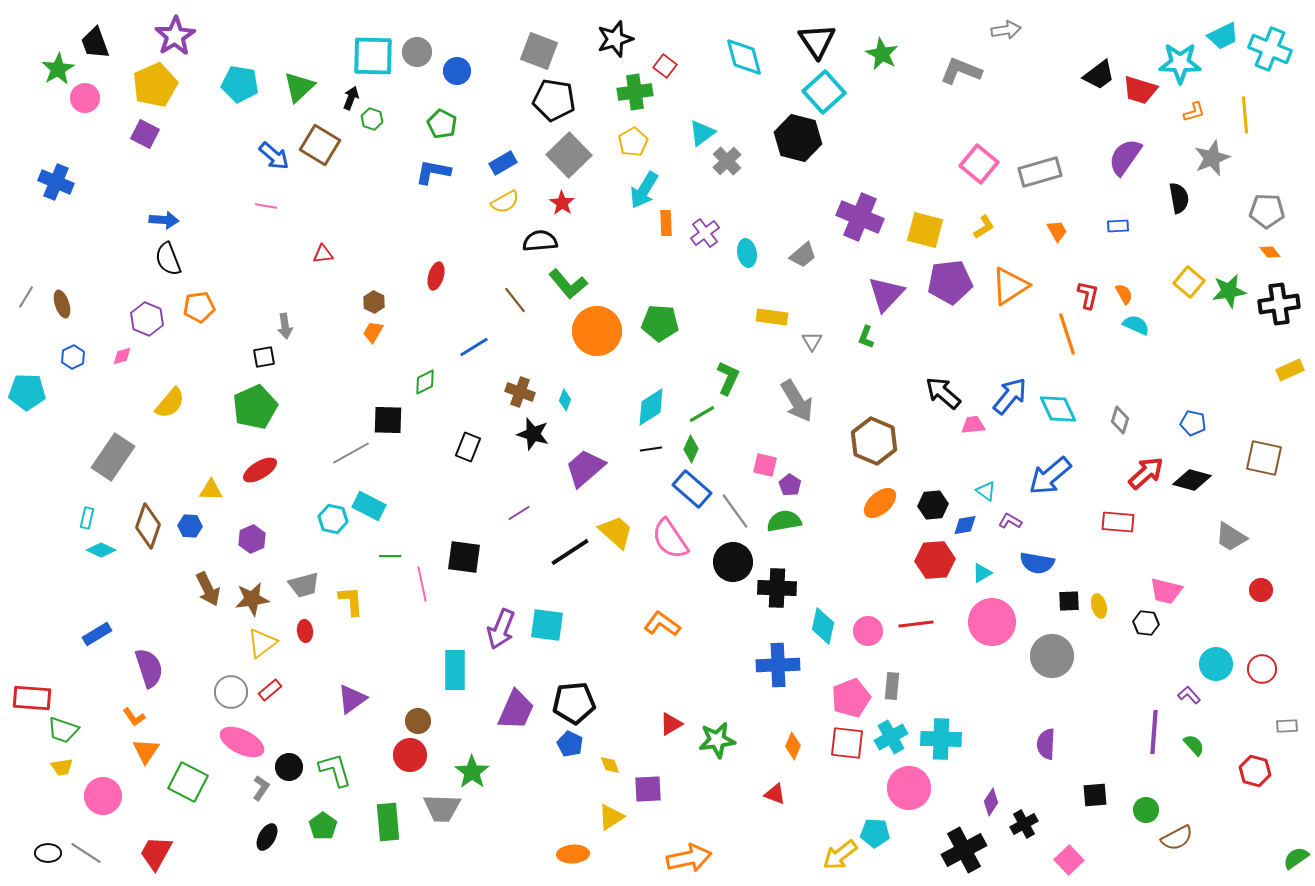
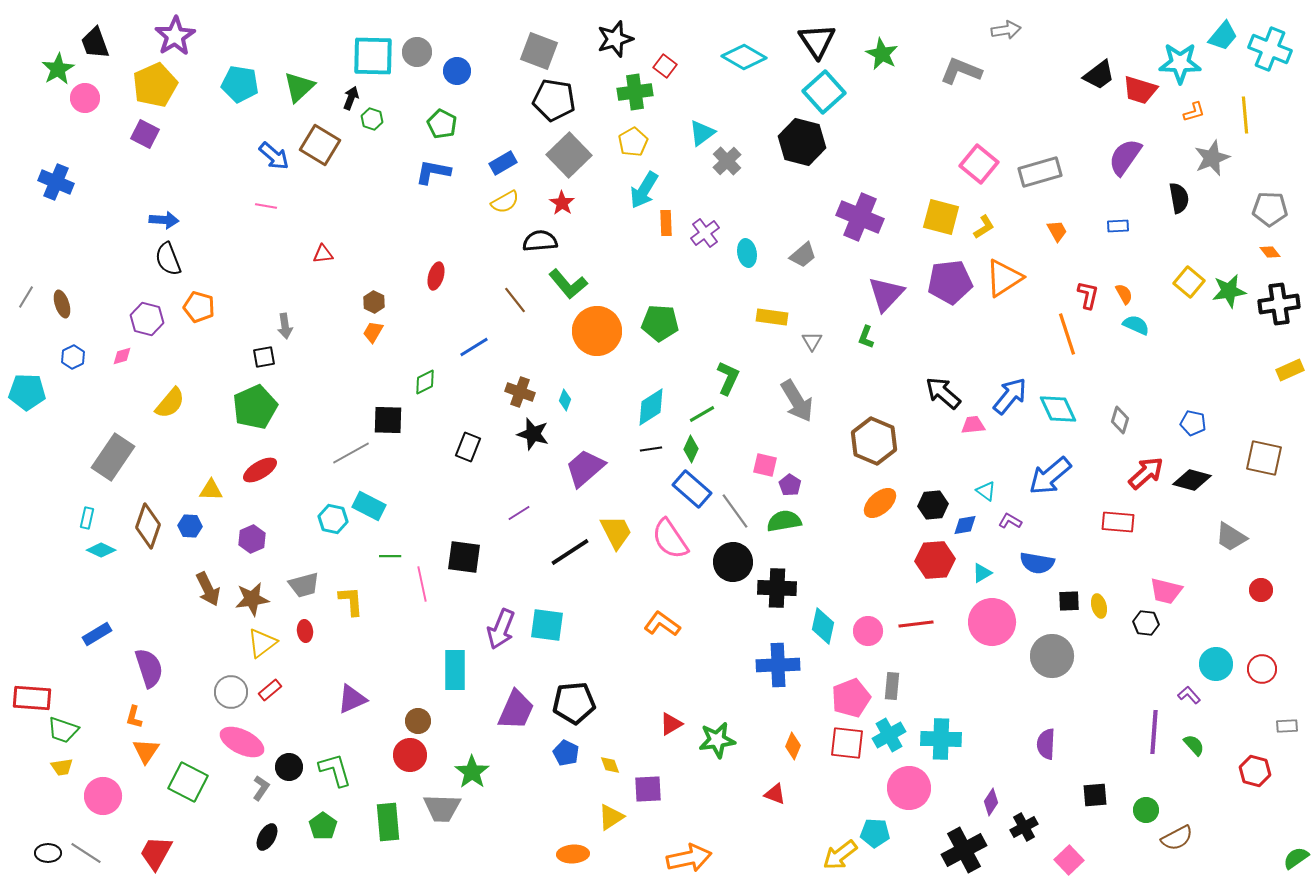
cyan trapezoid at (1223, 36): rotated 24 degrees counterclockwise
cyan diamond at (744, 57): rotated 45 degrees counterclockwise
black hexagon at (798, 138): moved 4 px right, 4 px down
gray pentagon at (1267, 211): moved 3 px right, 2 px up
yellow square at (925, 230): moved 16 px right, 13 px up
orange triangle at (1010, 286): moved 6 px left, 8 px up
orange pentagon at (199, 307): rotated 24 degrees clockwise
purple hexagon at (147, 319): rotated 8 degrees counterclockwise
yellow trapezoid at (616, 532): rotated 21 degrees clockwise
purple triangle at (352, 699): rotated 12 degrees clockwise
orange L-shape at (134, 717): rotated 50 degrees clockwise
cyan cross at (891, 737): moved 2 px left, 2 px up
blue pentagon at (570, 744): moved 4 px left, 9 px down
black cross at (1024, 824): moved 3 px down
